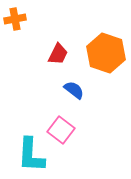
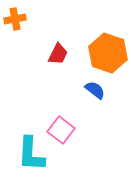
orange hexagon: moved 2 px right
blue semicircle: moved 21 px right
cyan L-shape: moved 1 px up
